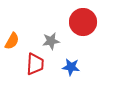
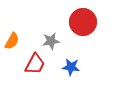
red trapezoid: rotated 25 degrees clockwise
